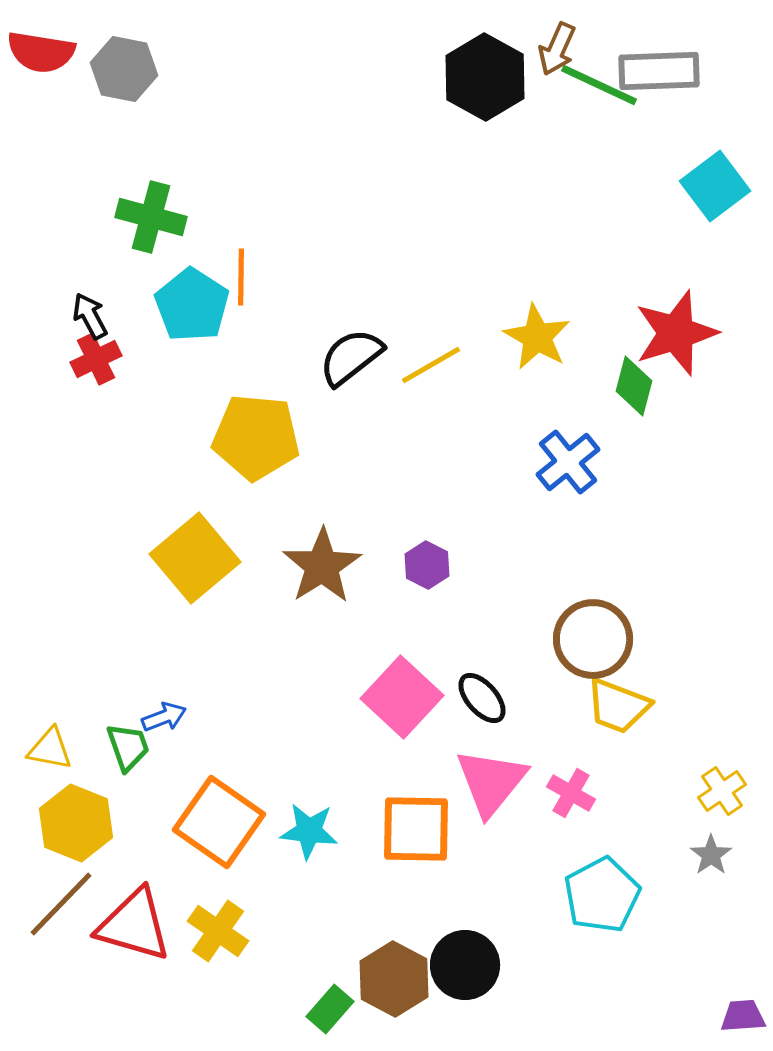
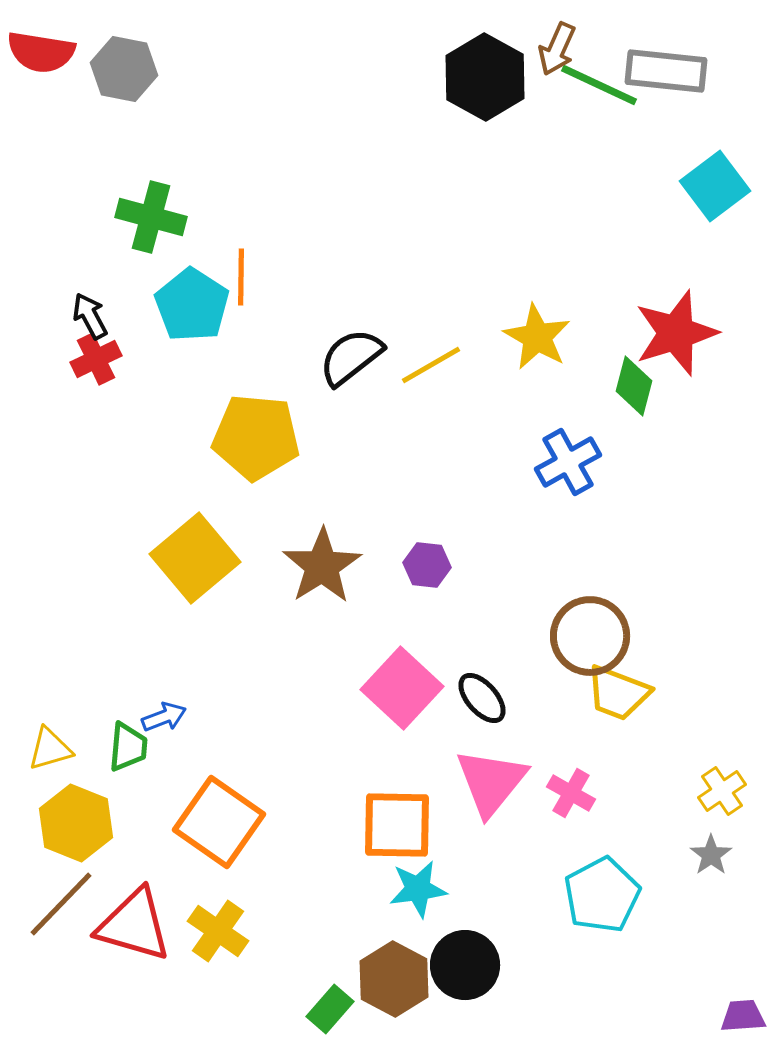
gray rectangle at (659, 71): moved 7 px right; rotated 8 degrees clockwise
blue cross at (568, 462): rotated 10 degrees clockwise
purple hexagon at (427, 565): rotated 21 degrees counterclockwise
brown circle at (593, 639): moved 3 px left, 3 px up
pink square at (402, 697): moved 9 px up
yellow trapezoid at (618, 706): moved 13 px up
green trapezoid at (128, 747): rotated 24 degrees clockwise
yellow triangle at (50, 749): rotated 27 degrees counterclockwise
orange square at (416, 829): moved 19 px left, 4 px up
cyan star at (309, 831): moved 109 px right, 58 px down; rotated 14 degrees counterclockwise
